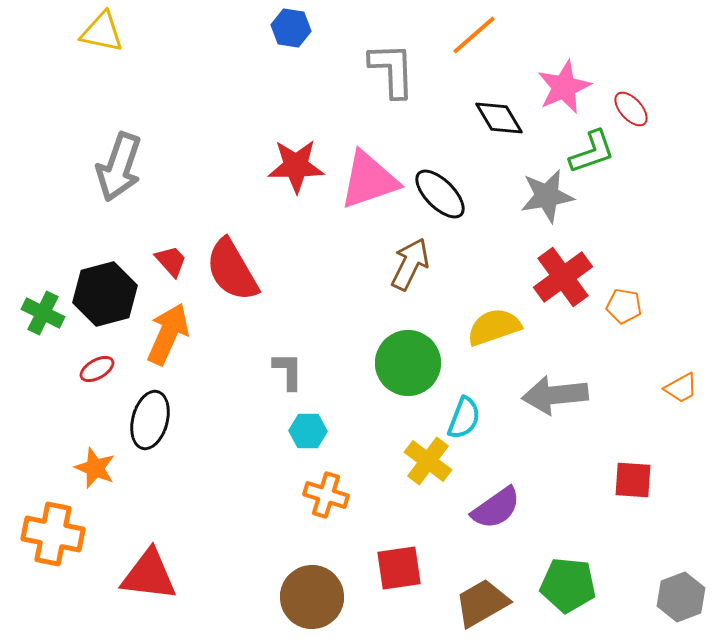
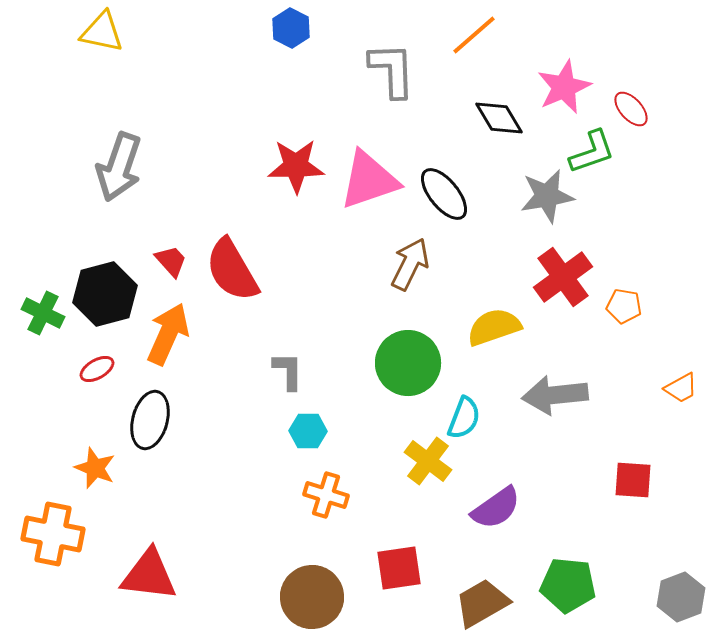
blue hexagon at (291, 28): rotated 18 degrees clockwise
black ellipse at (440, 194): moved 4 px right; rotated 6 degrees clockwise
